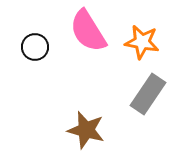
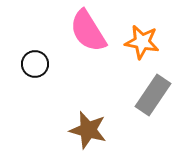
black circle: moved 17 px down
gray rectangle: moved 5 px right, 1 px down
brown star: moved 2 px right
